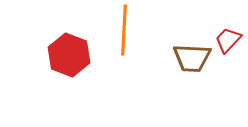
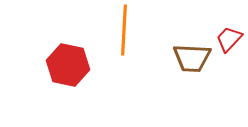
red trapezoid: moved 1 px right, 1 px up
red hexagon: moved 1 px left, 10 px down; rotated 9 degrees counterclockwise
